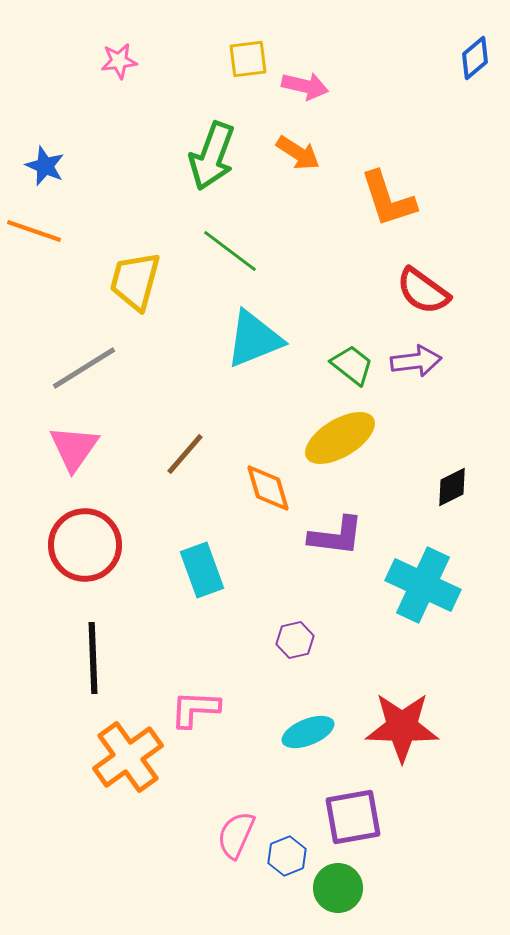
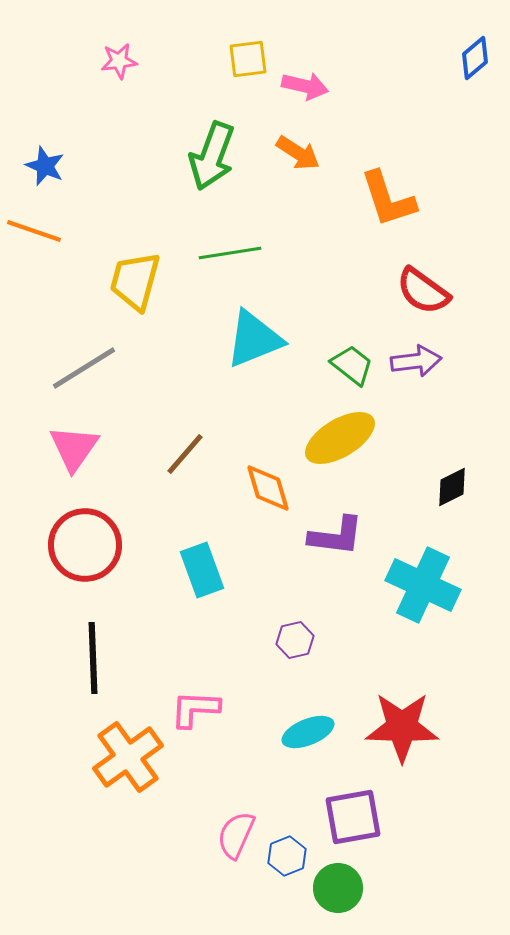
green line: moved 2 px down; rotated 46 degrees counterclockwise
